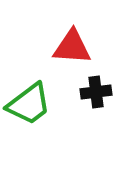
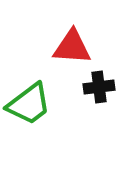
black cross: moved 3 px right, 5 px up
